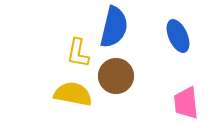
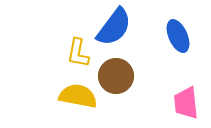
blue semicircle: rotated 24 degrees clockwise
yellow semicircle: moved 5 px right, 2 px down
